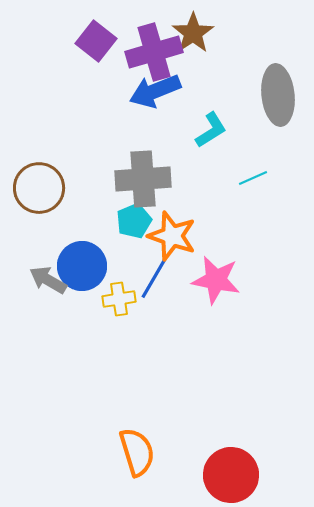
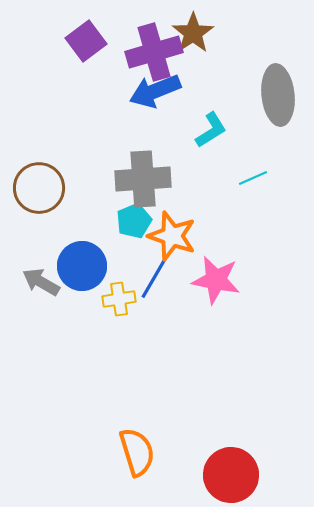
purple square: moved 10 px left; rotated 15 degrees clockwise
gray arrow: moved 7 px left, 2 px down
